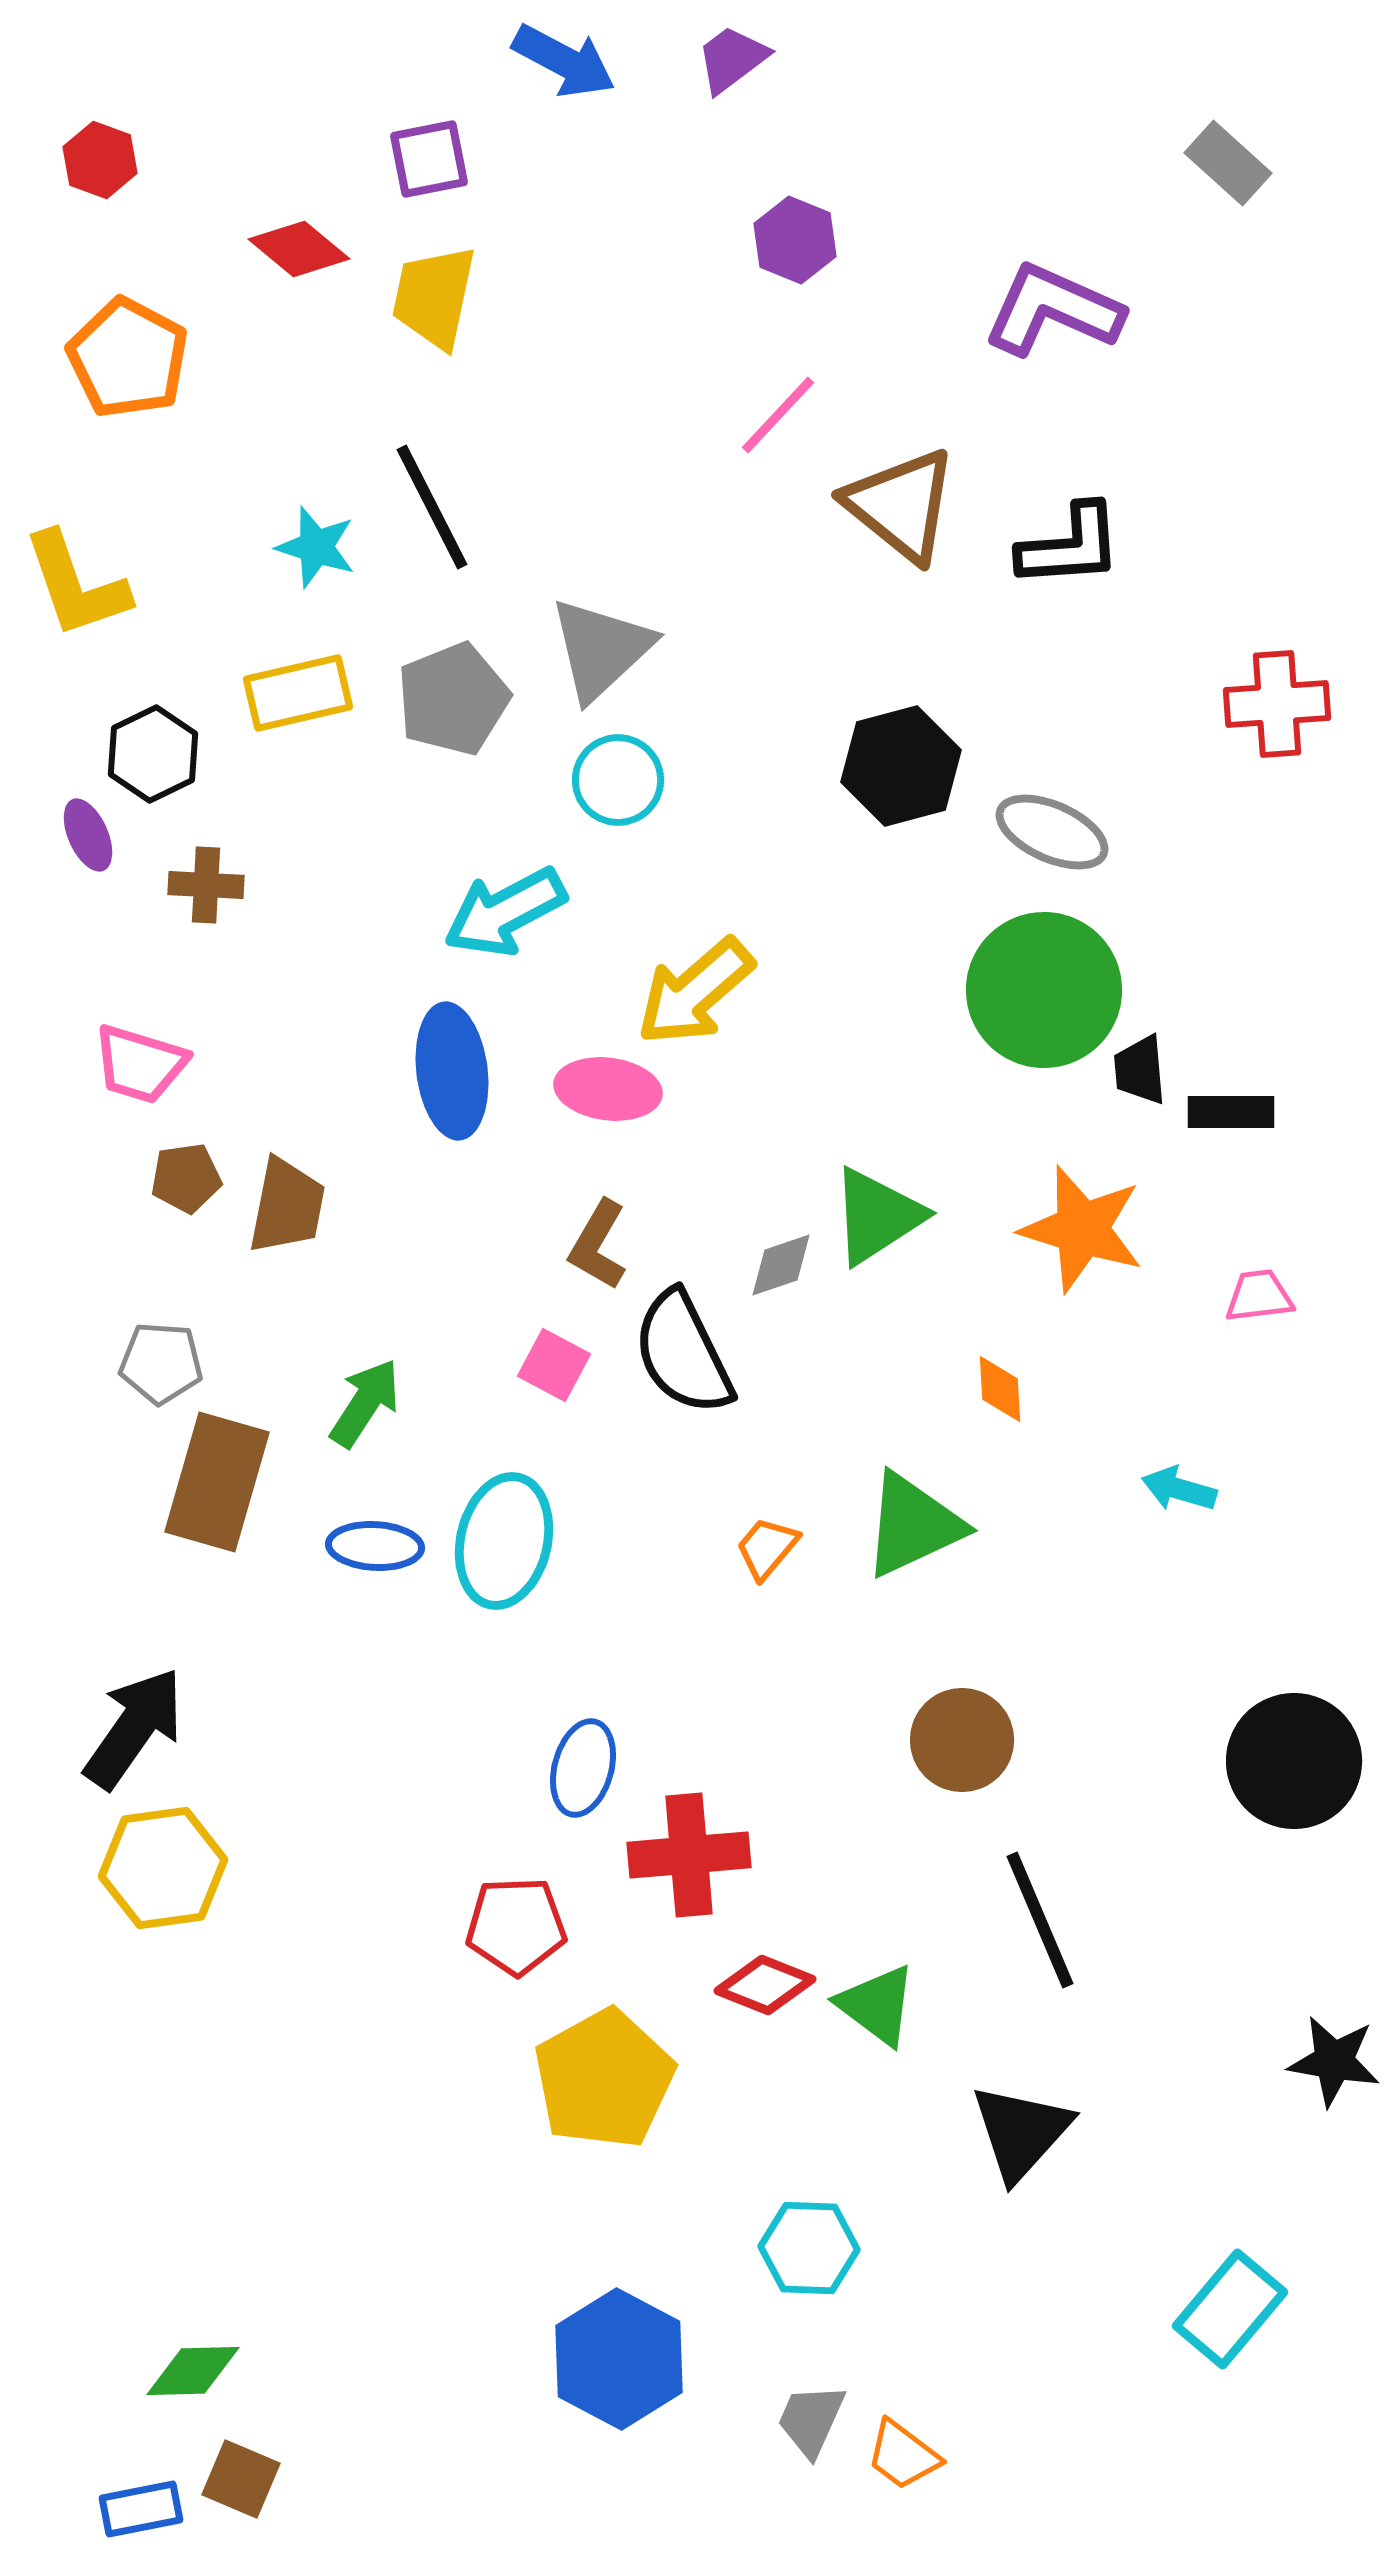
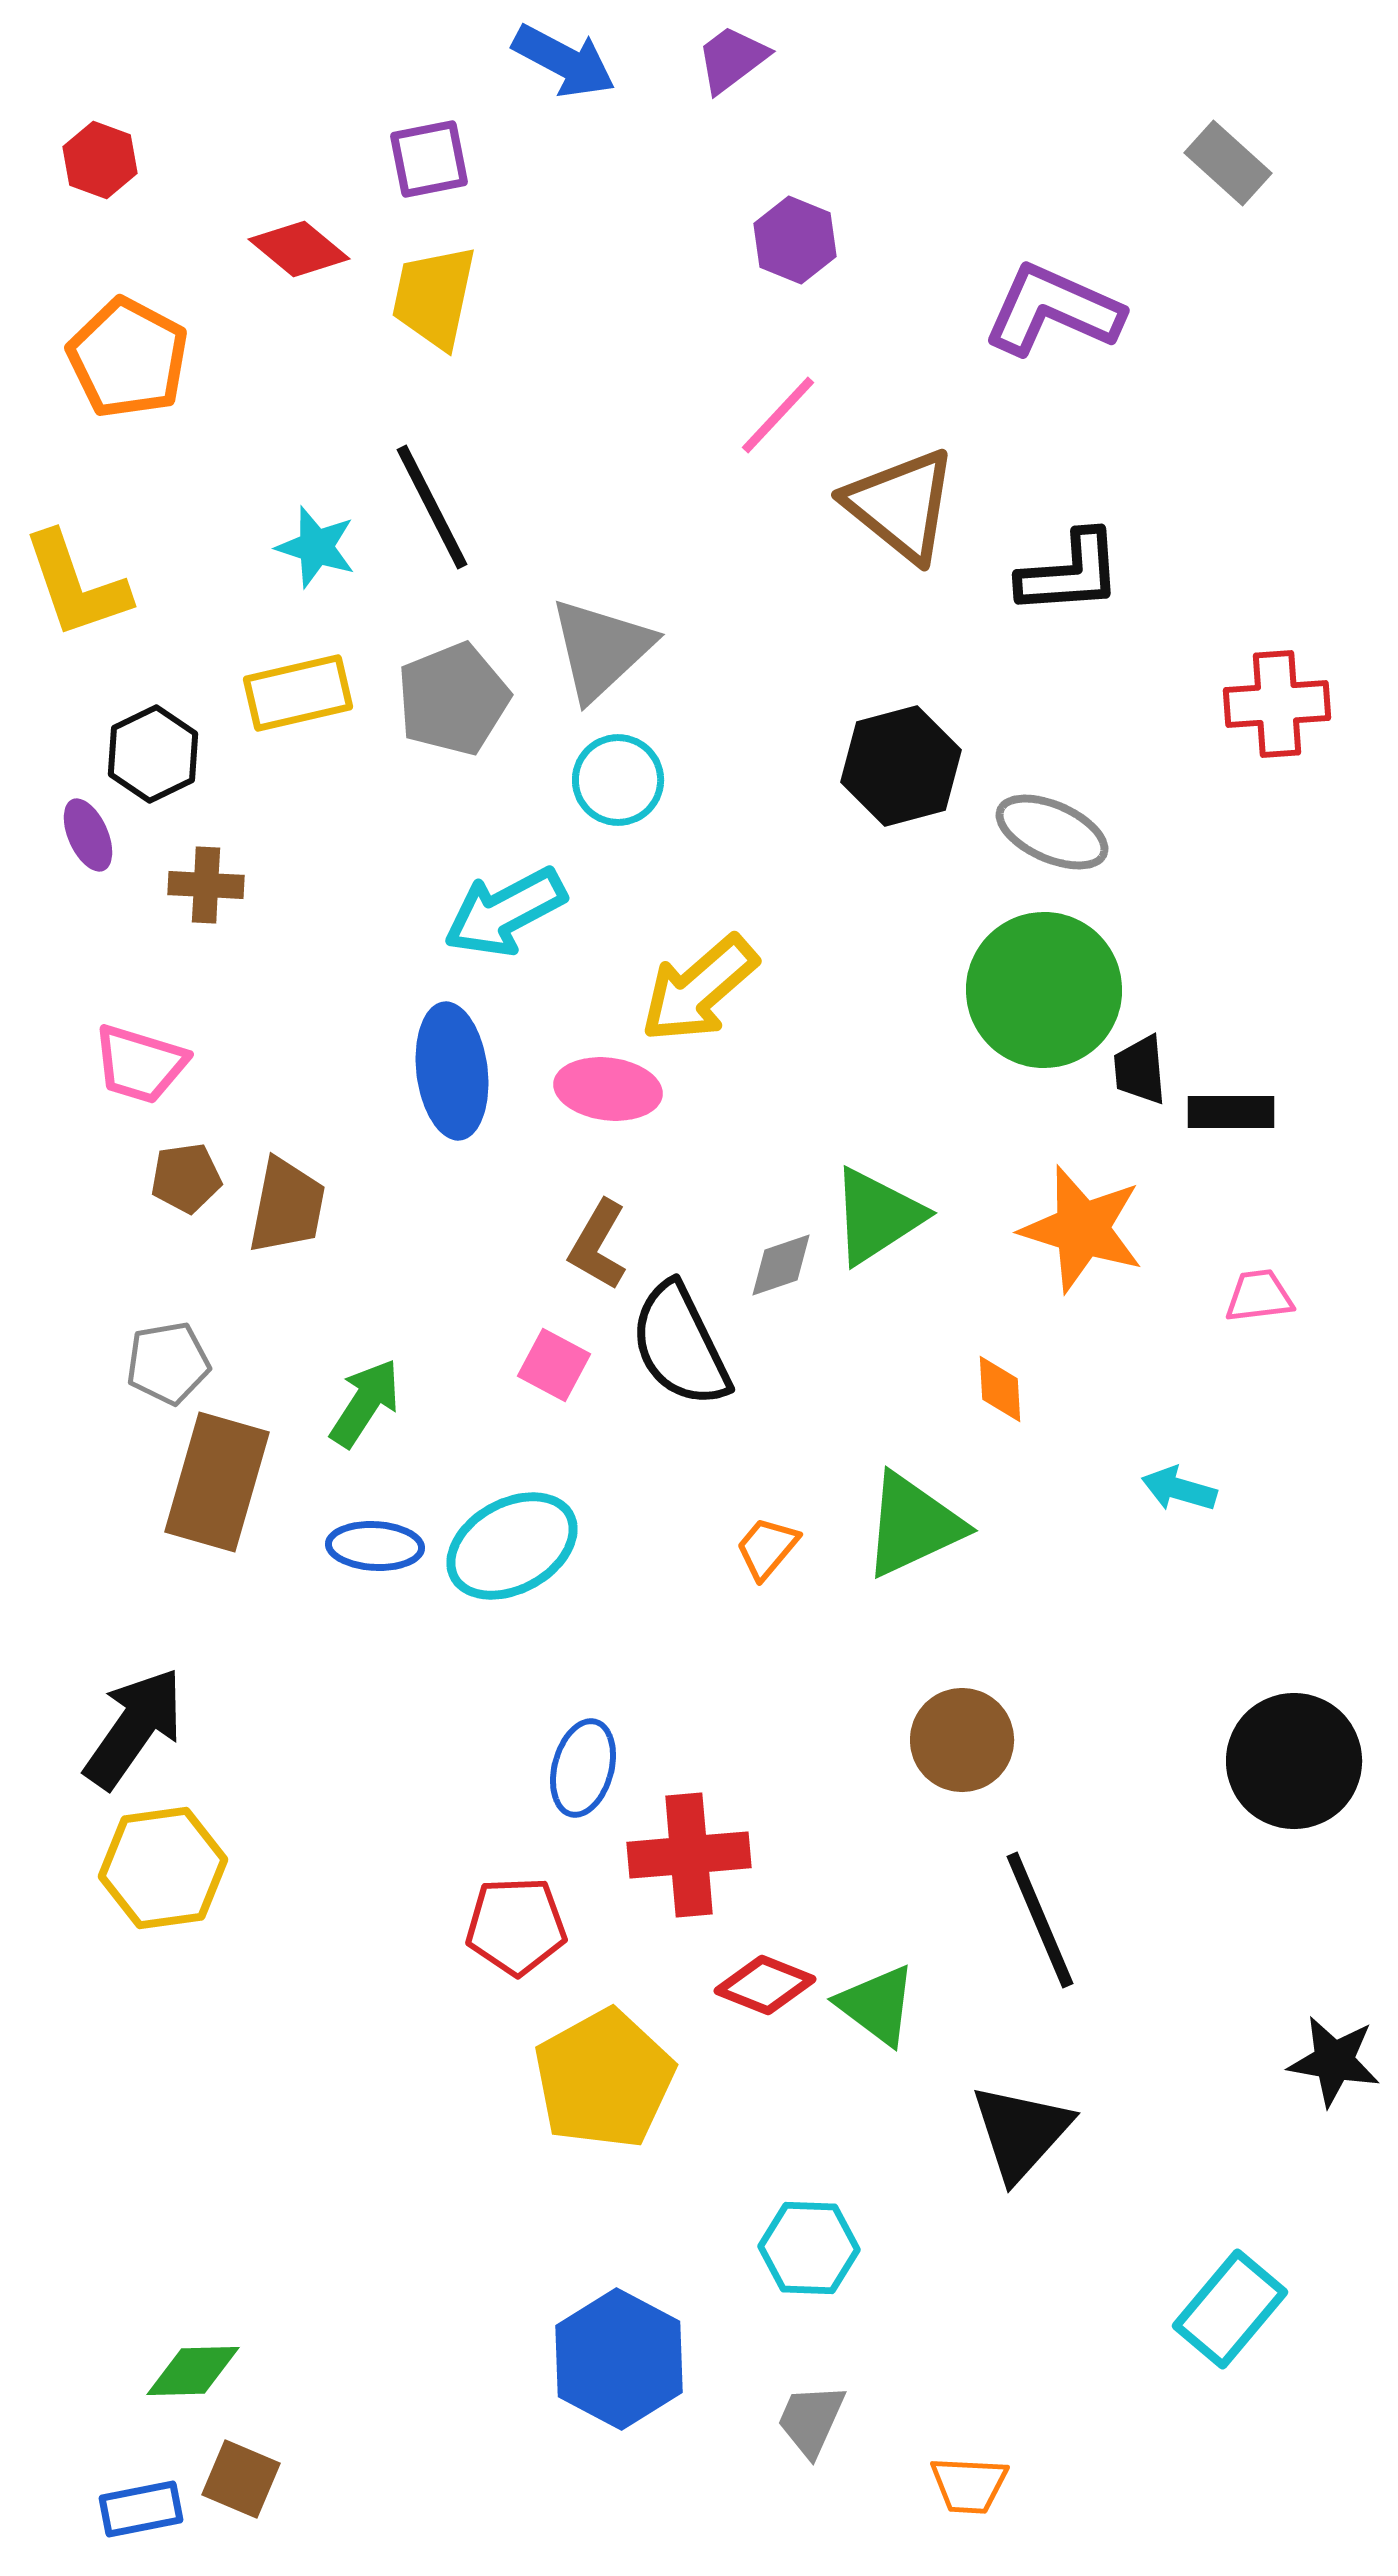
black L-shape at (1070, 546): moved 27 px down
yellow arrow at (695, 992): moved 4 px right, 3 px up
black semicircle at (683, 1353): moved 3 px left, 8 px up
gray pentagon at (161, 1363): moved 7 px right; rotated 14 degrees counterclockwise
cyan ellipse at (504, 1541): moved 8 px right, 5 px down; rotated 48 degrees clockwise
orange trapezoid at (903, 2455): moved 66 px right, 30 px down; rotated 34 degrees counterclockwise
